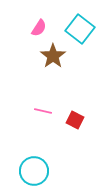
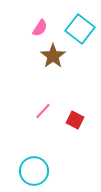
pink semicircle: moved 1 px right
pink line: rotated 60 degrees counterclockwise
